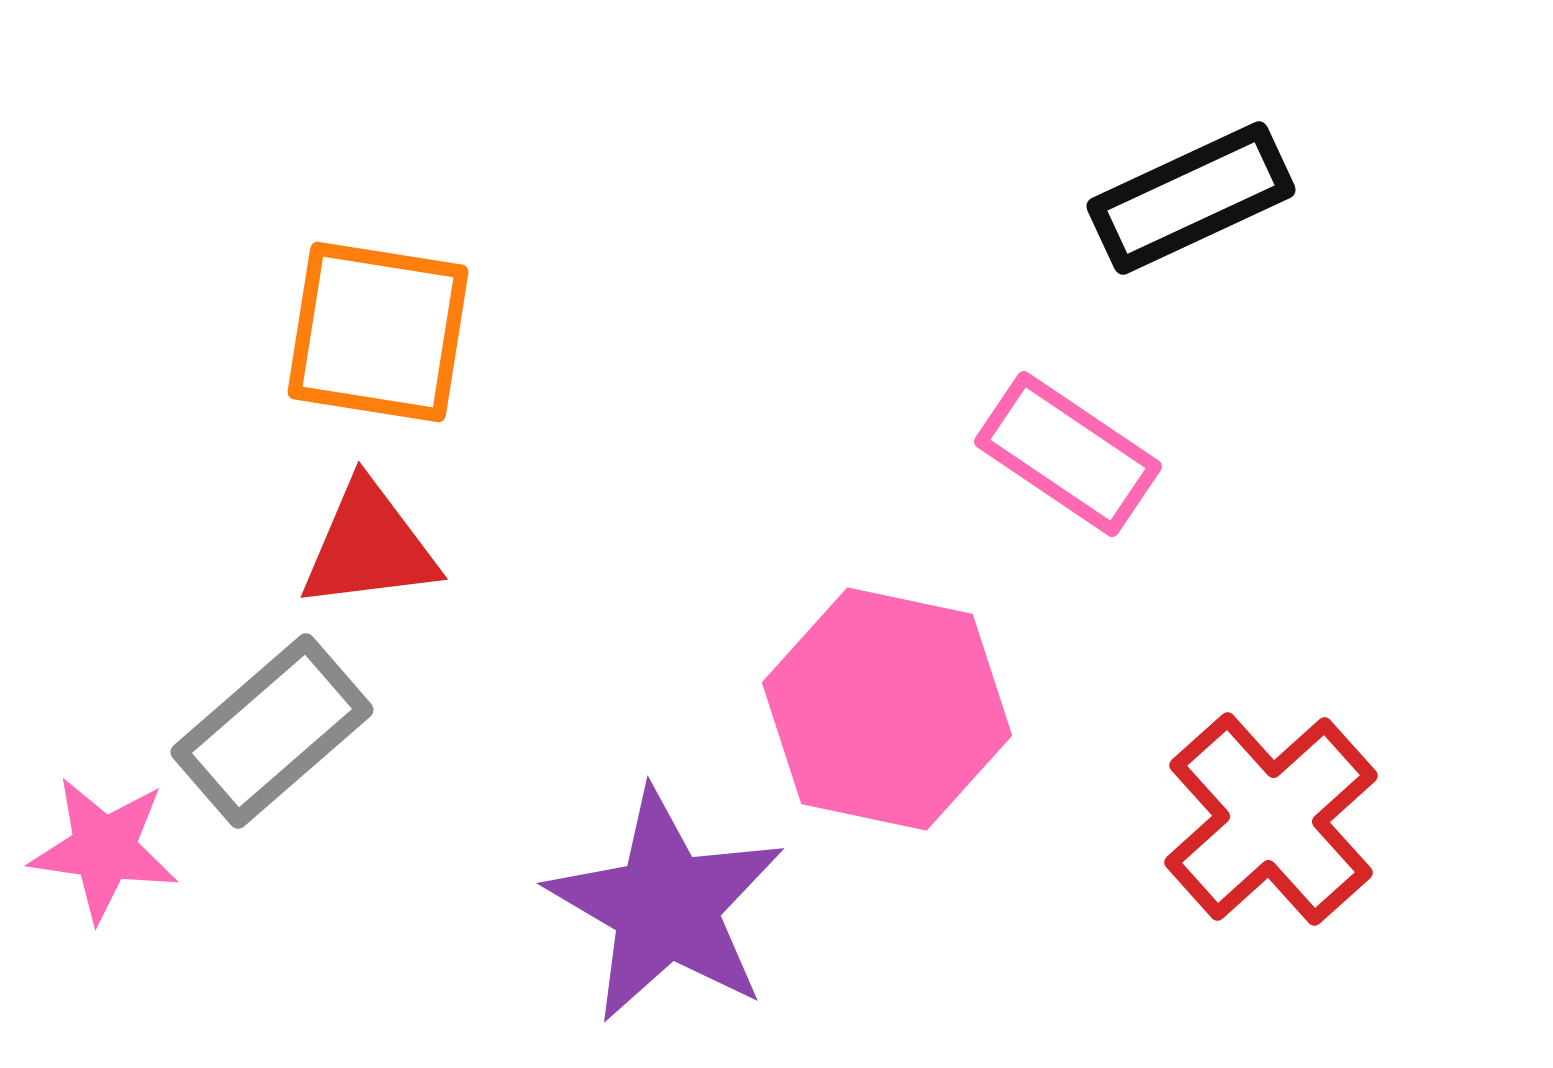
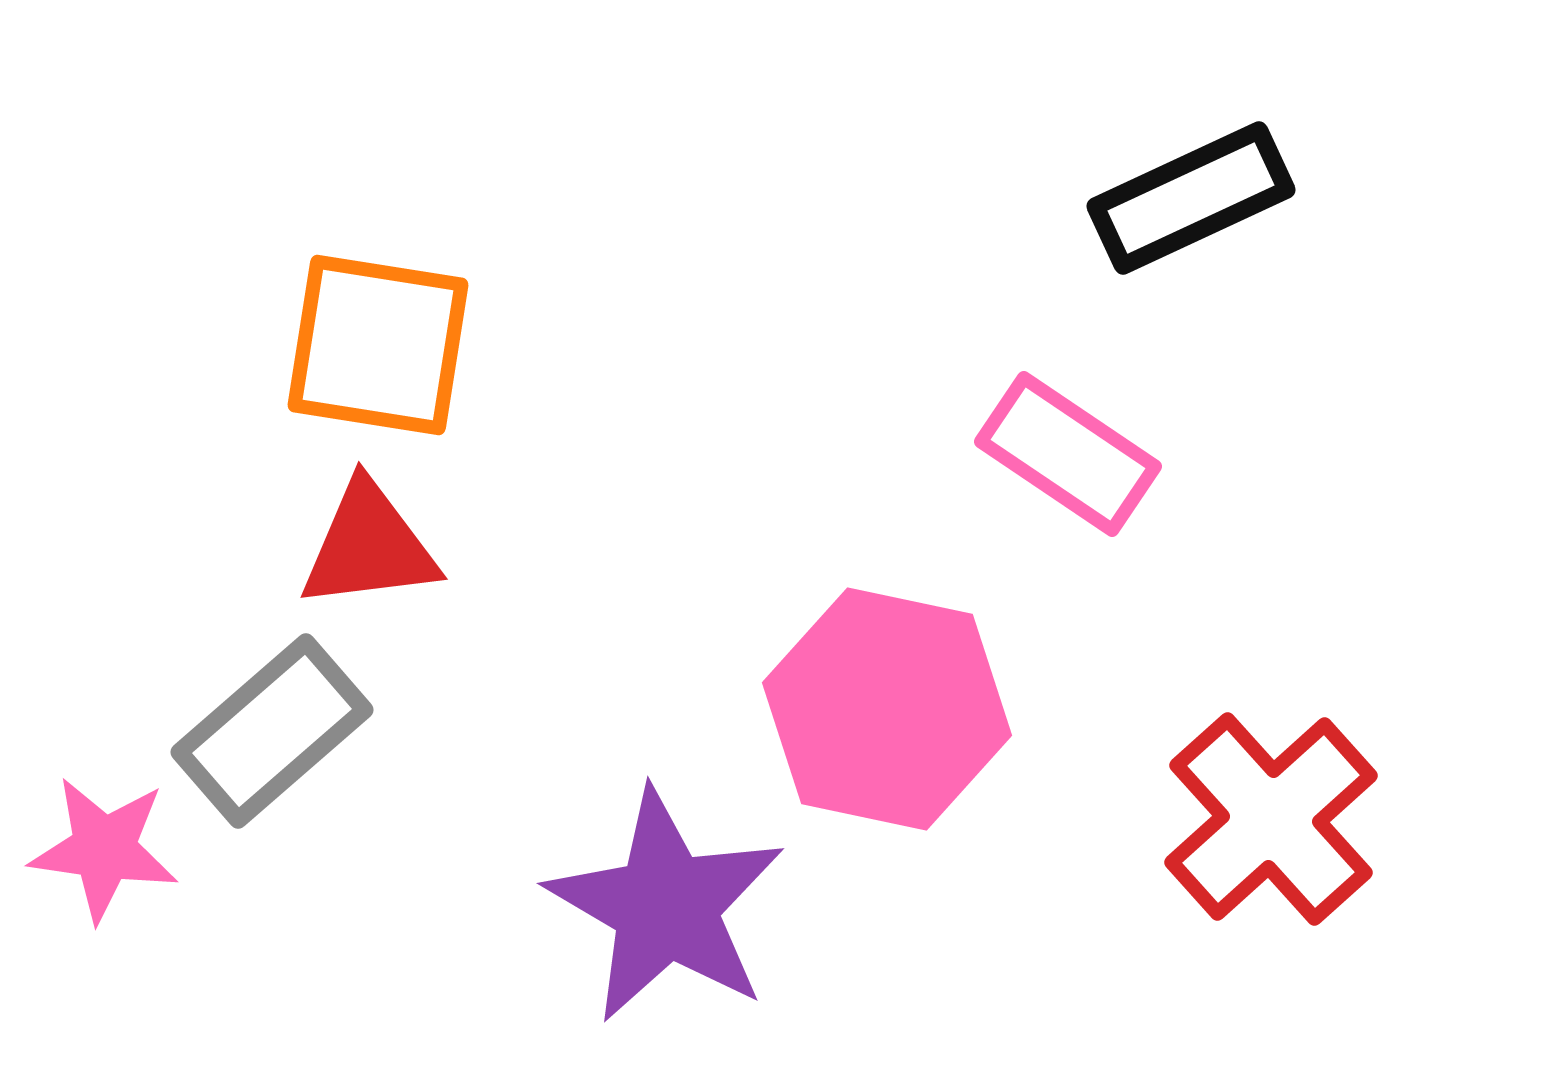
orange square: moved 13 px down
